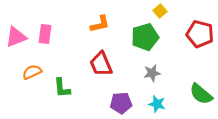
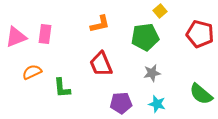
green pentagon: rotated 8 degrees clockwise
